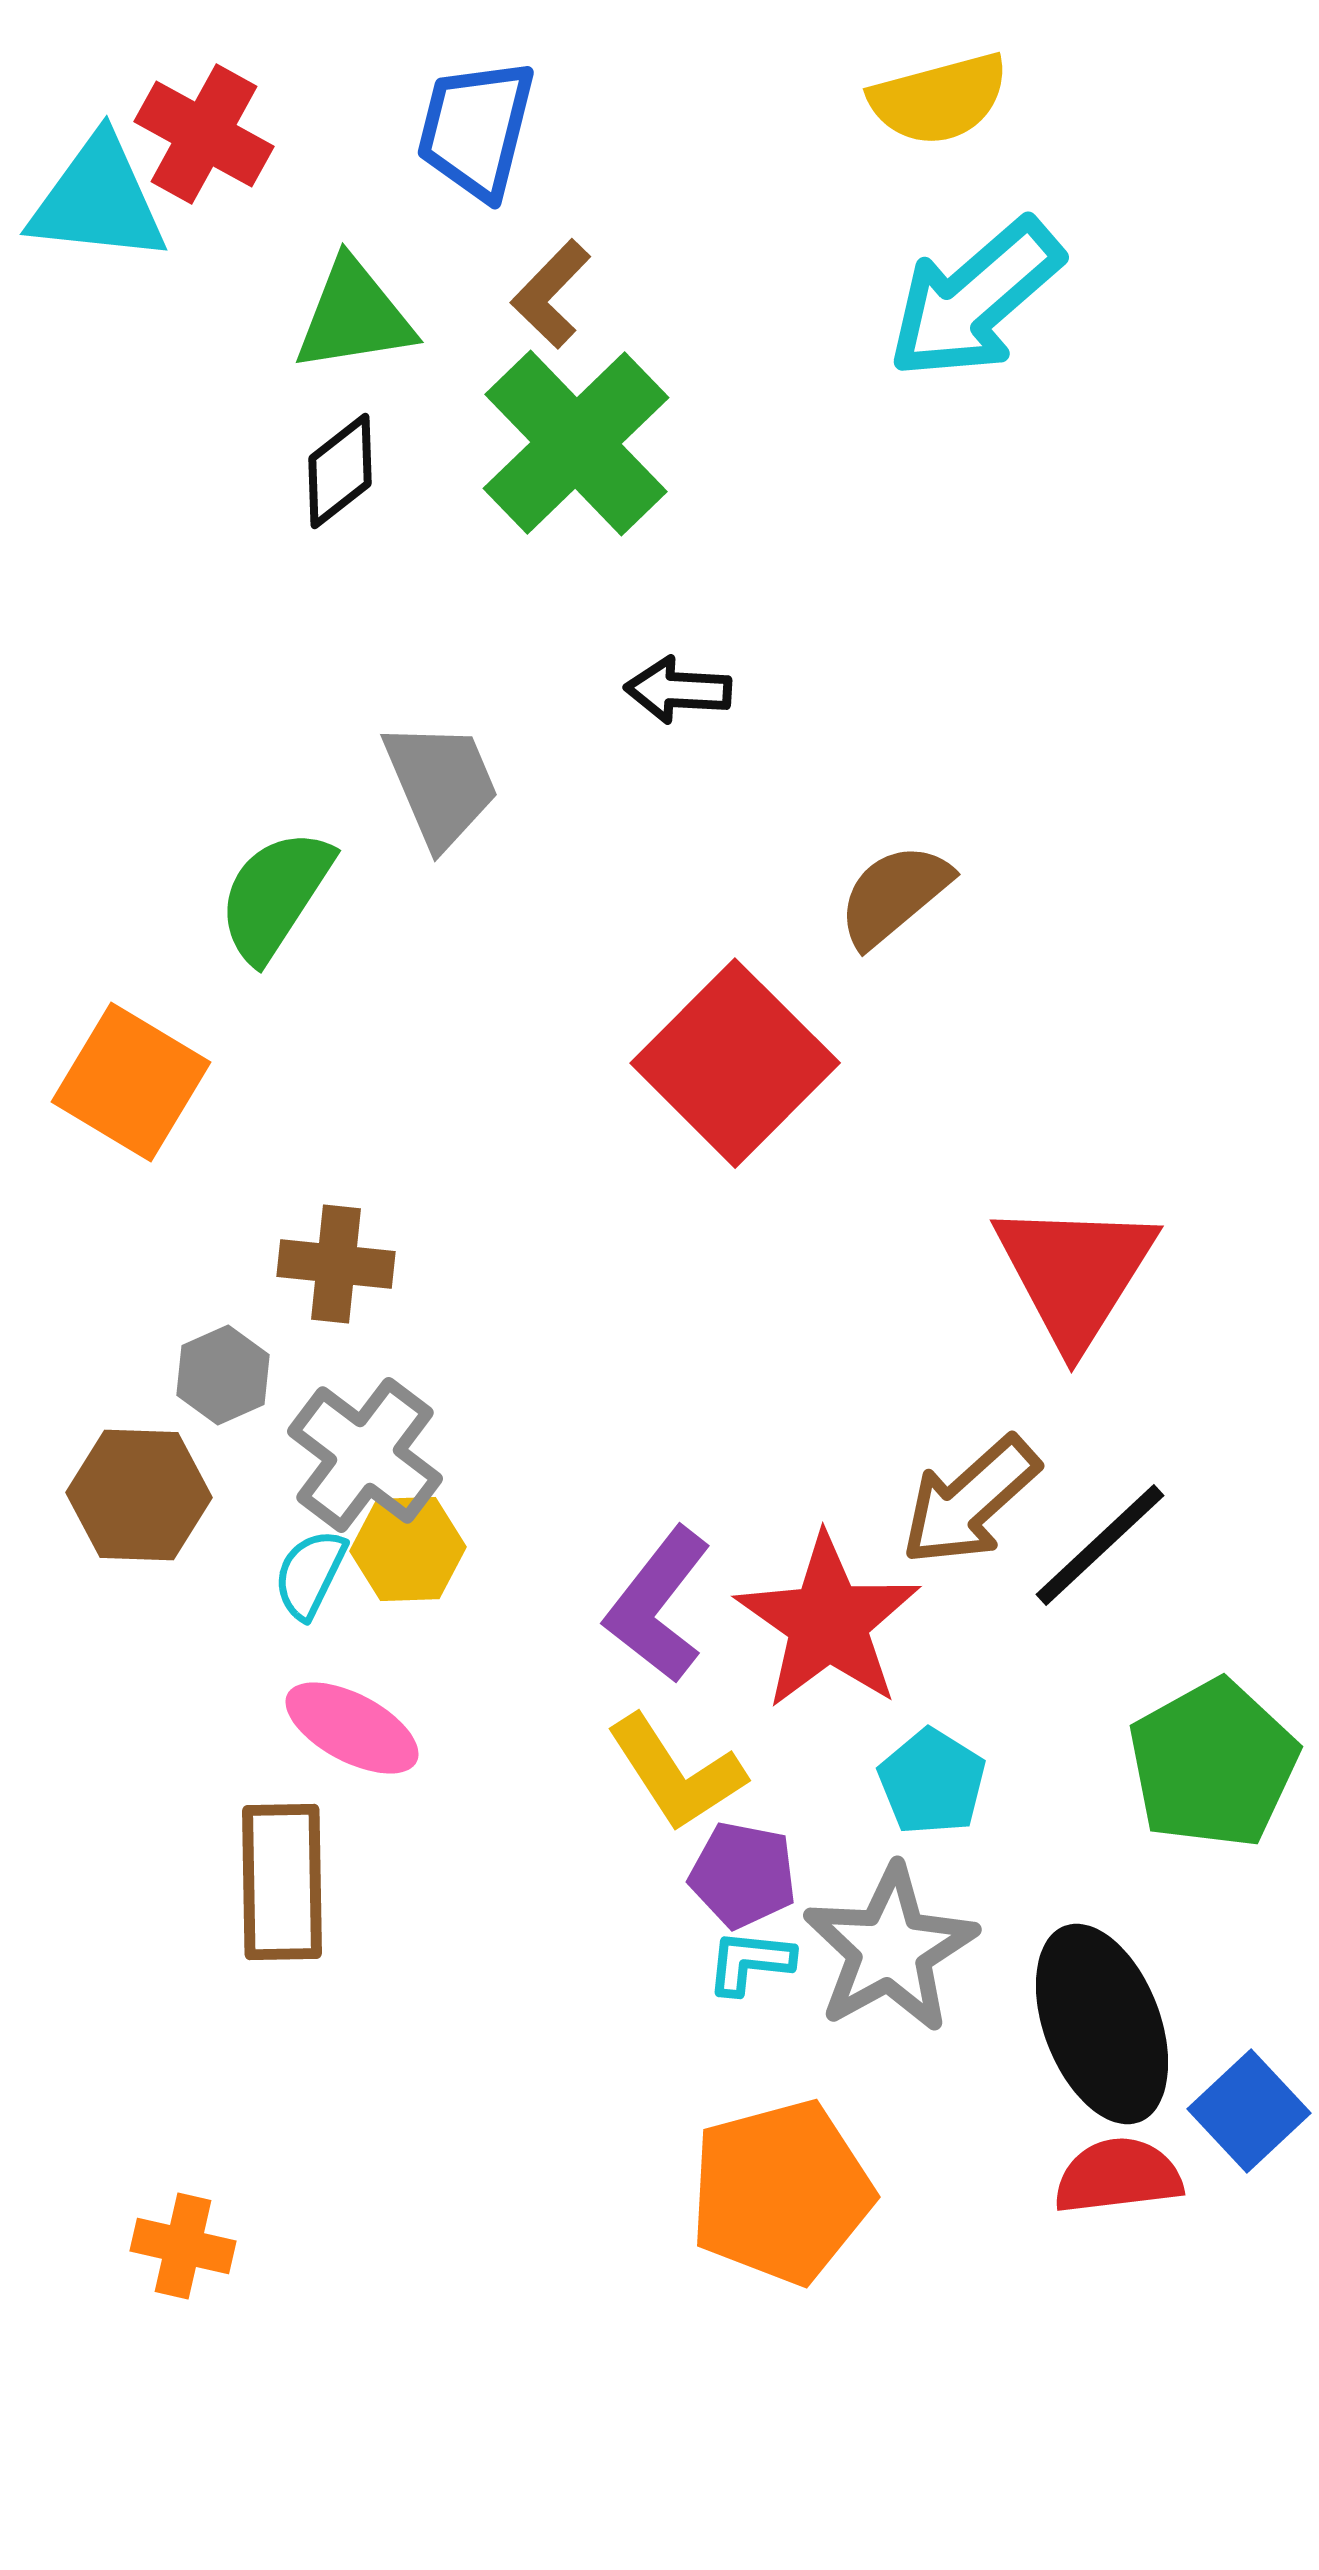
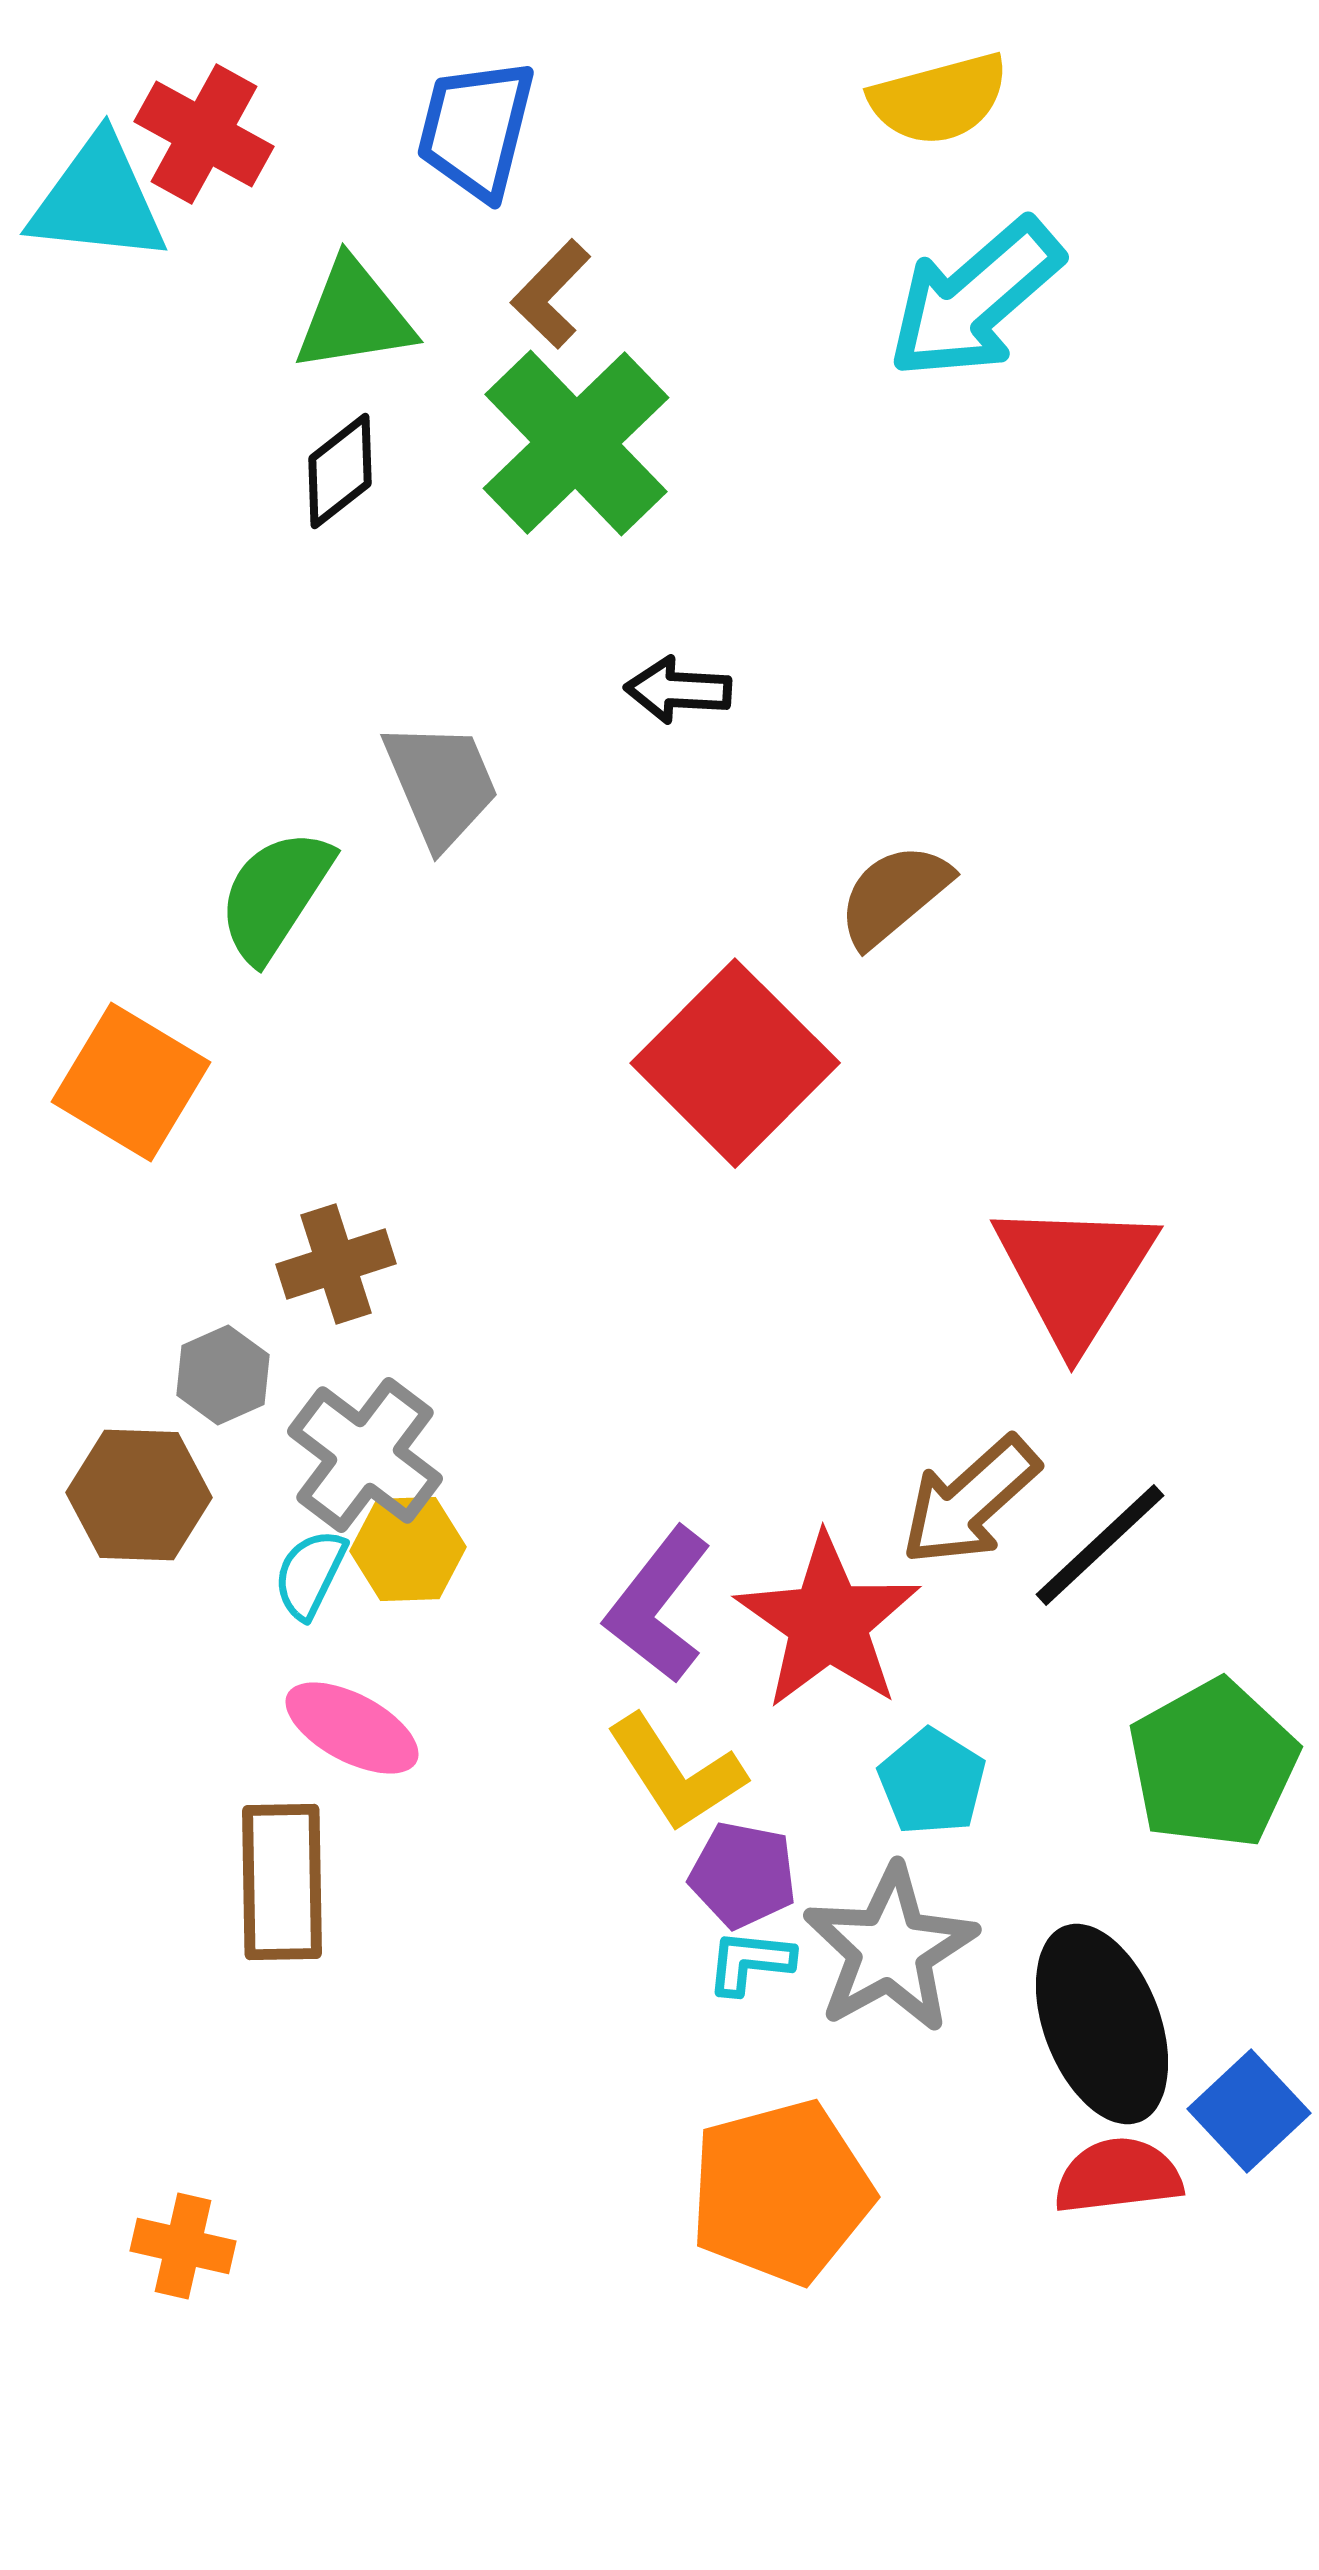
brown cross: rotated 24 degrees counterclockwise
